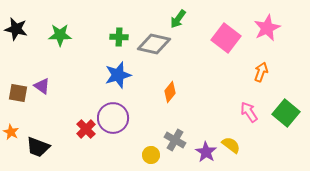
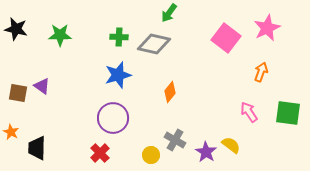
green arrow: moved 9 px left, 6 px up
green square: moved 2 px right; rotated 32 degrees counterclockwise
red cross: moved 14 px right, 24 px down
black trapezoid: moved 1 px left, 1 px down; rotated 70 degrees clockwise
